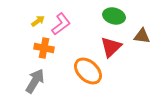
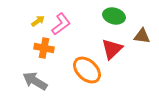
red triangle: moved 1 px right, 2 px down
orange ellipse: moved 1 px left, 1 px up
gray arrow: rotated 90 degrees counterclockwise
